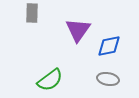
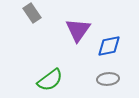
gray rectangle: rotated 36 degrees counterclockwise
gray ellipse: rotated 15 degrees counterclockwise
